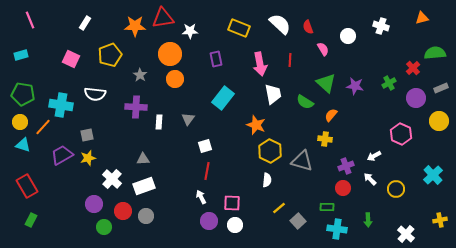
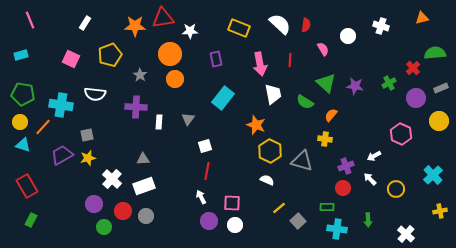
red semicircle at (308, 27): moved 2 px left, 2 px up; rotated 152 degrees counterclockwise
white semicircle at (267, 180): rotated 72 degrees counterclockwise
yellow cross at (440, 220): moved 9 px up
